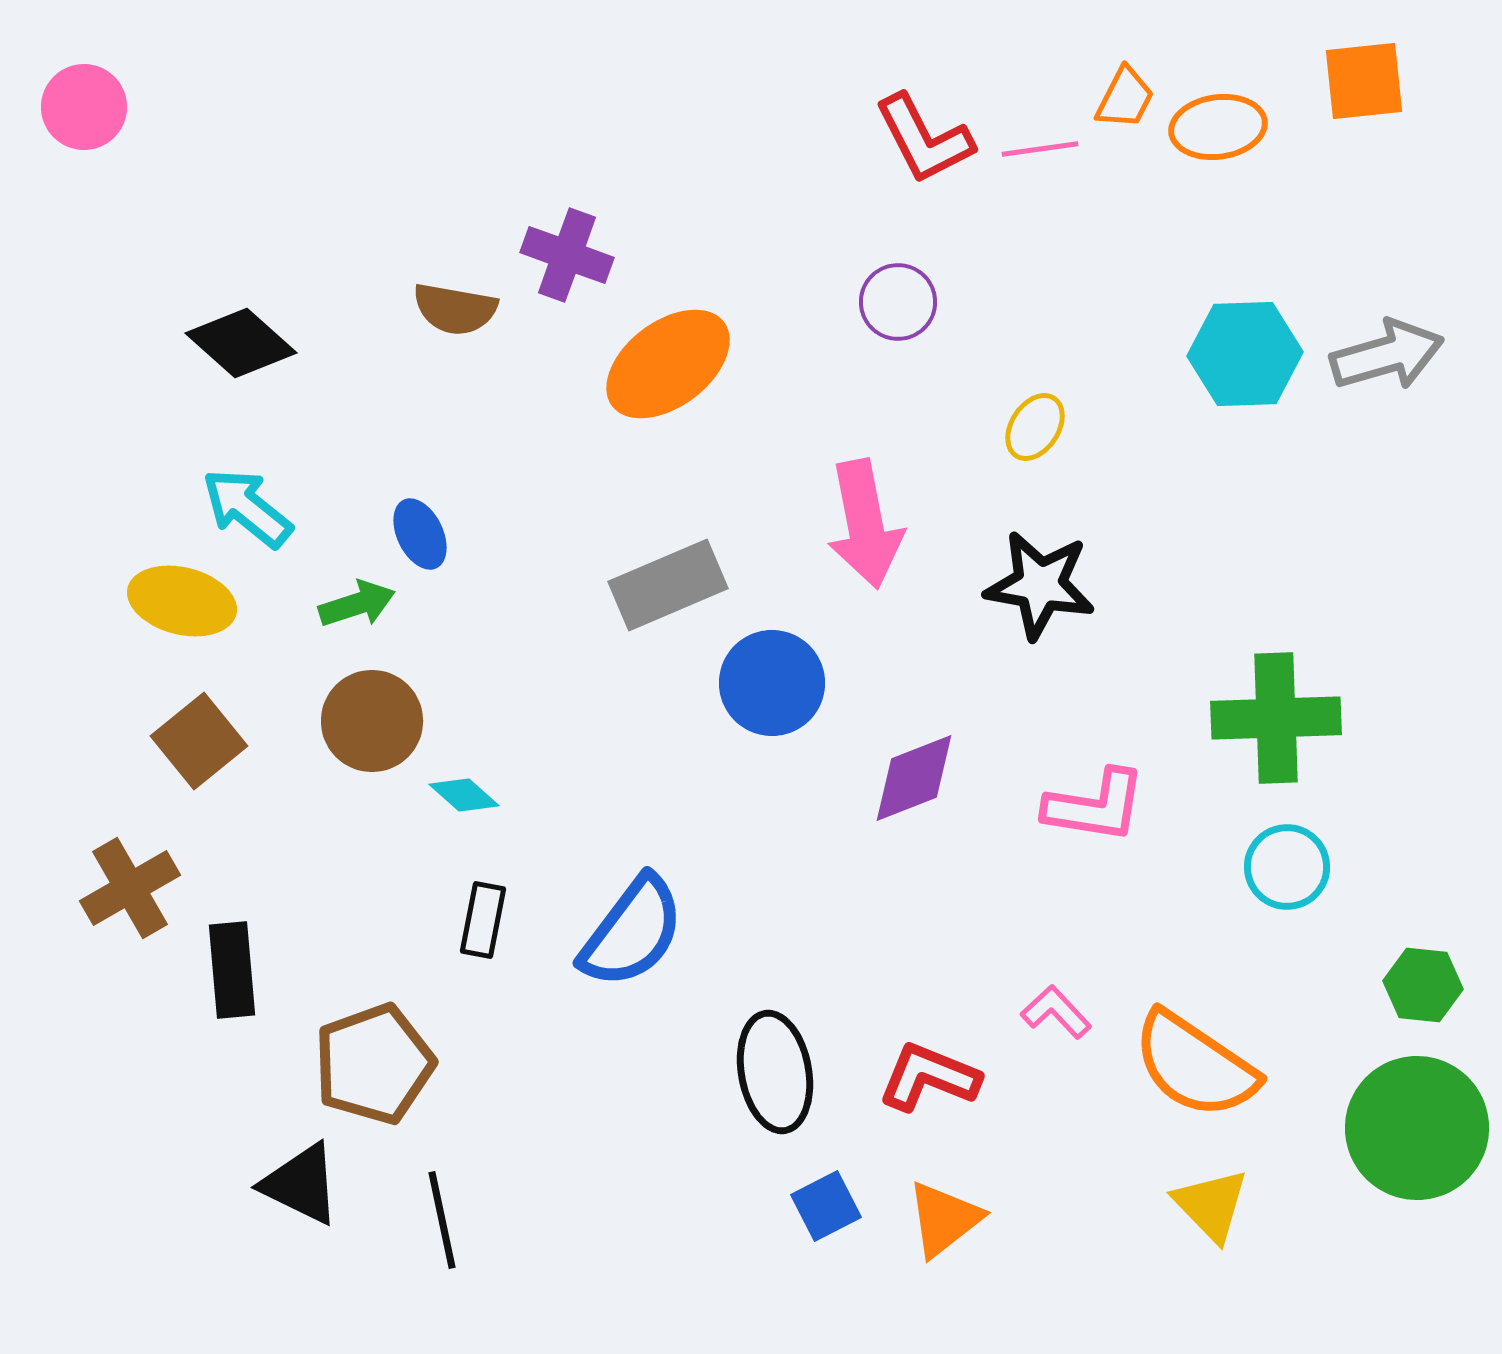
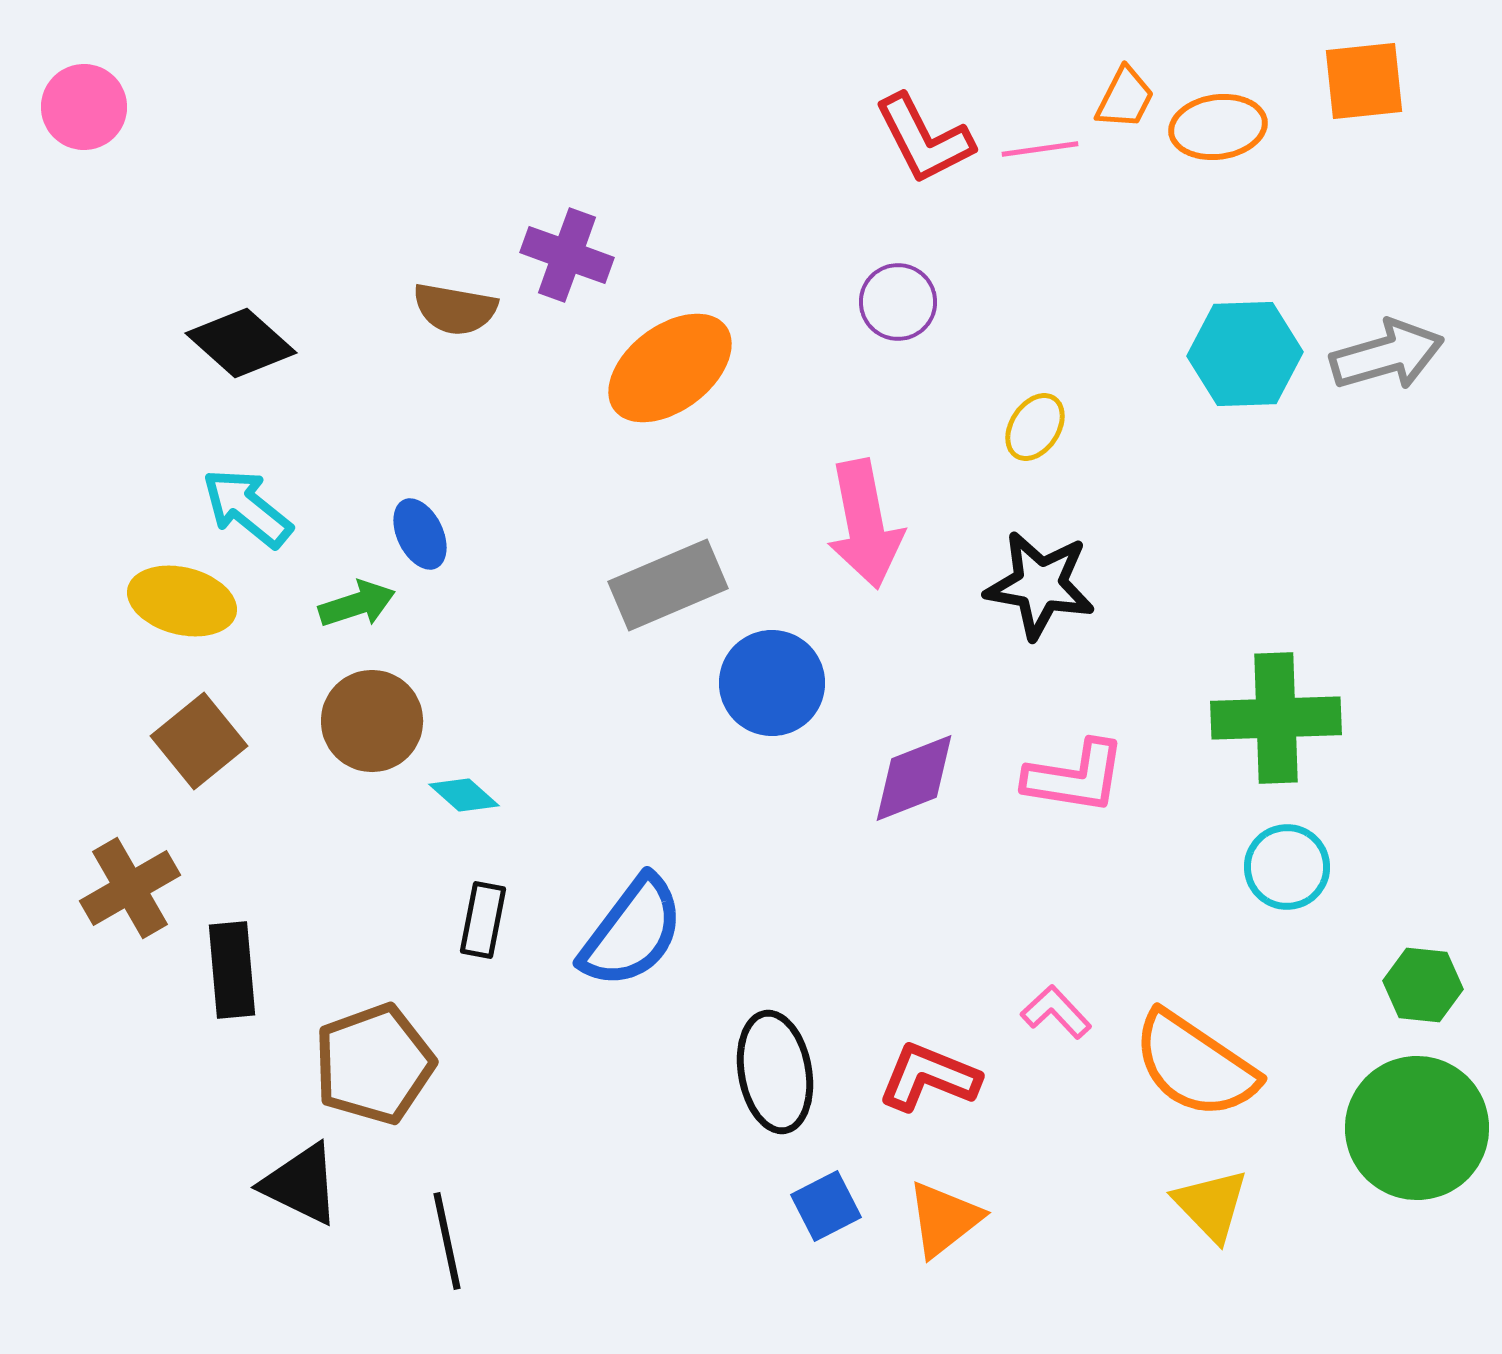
orange ellipse at (668, 364): moved 2 px right, 4 px down
pink L-shape at (1095, 806): moved 20 px left, 29 px up
black line at (442, 1220): moved 5 px right, 21 px down
